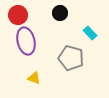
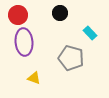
purple ellipse: moved 2 px left, 1 px down; rotated 8 degrees clockwise
